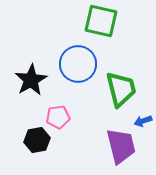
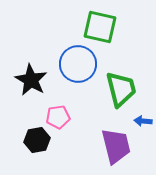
green square: moved 1 px left, 6 px down
black star: rotated 12 degrees counterclockwise
blue arrow: rotated 24 degrees clockwise
purple trapezoid: moved 5 px left
